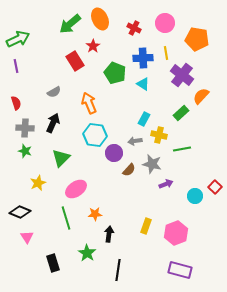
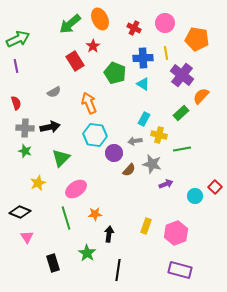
black arrow at (53, 123): moved 3 px left, 4 px down; rotated 54 degrees clockwise
